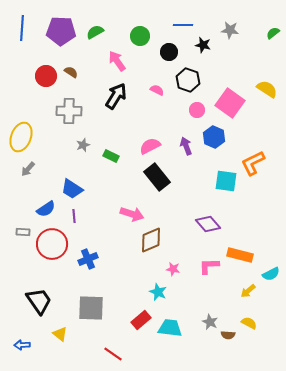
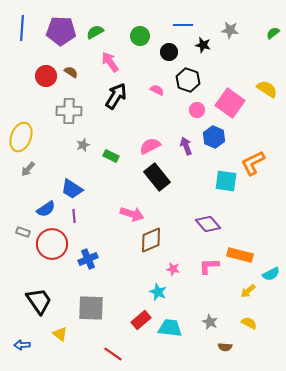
pink arrow at (117, 61): moved 7 px left, 1 px down
gray rectangle at (23, 232): rotated 16 degrees clockwise
brown semicircle at (228, 335): moved 3 px left, 12 px down
